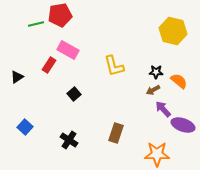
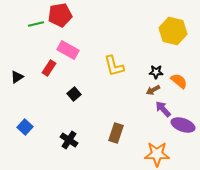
red rectangle: moved 3 px down
